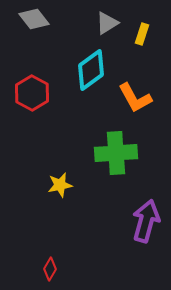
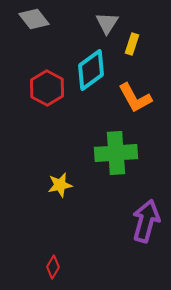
gray triangle: rotated 25 degrees counterclockwise
yellow rectangle: moved 10 px left, 10 px down
red hexagon: moved 15 px right, 5 px up
red diamond: moved 3 px right, 2 px up
